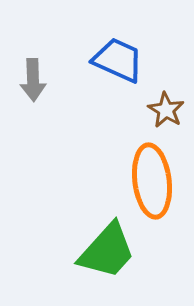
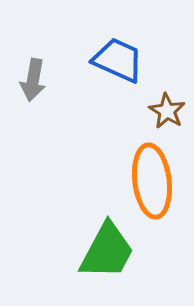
gray arrow: rotated 12 degrees clockwise
brown star: moved 1 px right, 1 px down
green trapezoid: rotated 14 degrees counterclockwise
